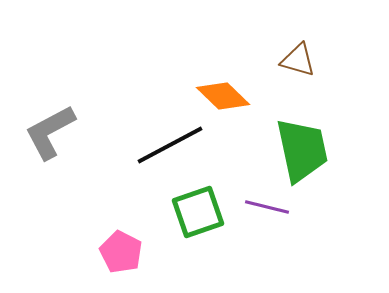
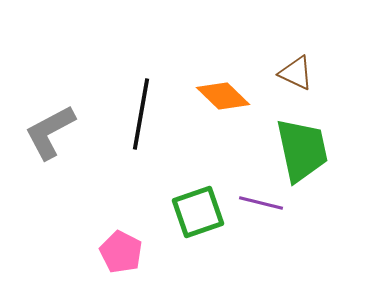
brown triangle: moved 2 px left, 13 px down; rotated 9 degrees clockwise
black line: moved 29 px left, 31 px up; rotated 52 degrees counterclockwise
purple line: moved 6 px left, 4 px up
